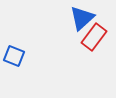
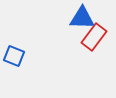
blue triangle: rotated 44 degrees clockwise
